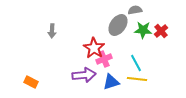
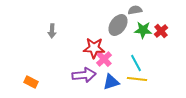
red star: rotated 30 degrees counterclockwise
pink cross: rotated 21 degrees counterclockwise
